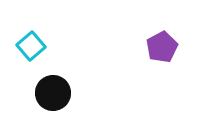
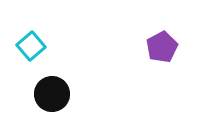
black circle: moved 1 px left, 1 px down
